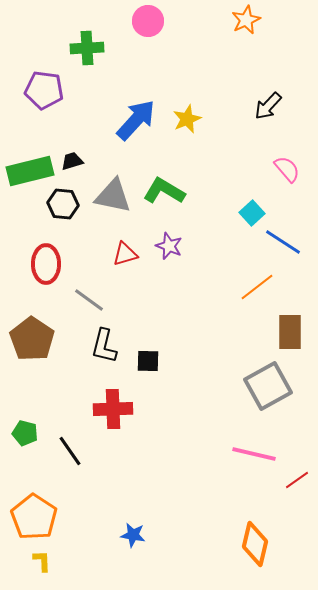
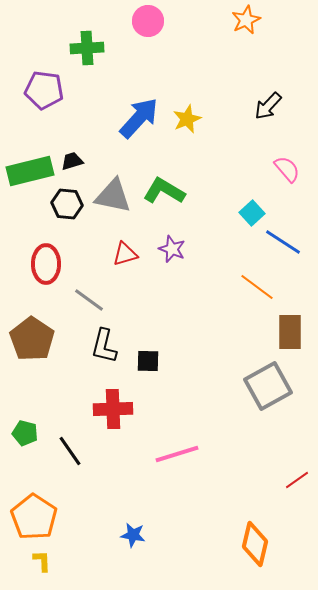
blue arrow: moved 3 px right, 2 px up
black hexagon: moved 4 px right
purple star: moved 3 px right, 3 px down
orange line: rotated 75 degrees clockwise
pink line: moved 77 px left; rotated 30 degrees counterclockwise
